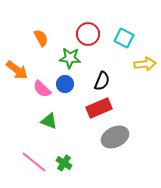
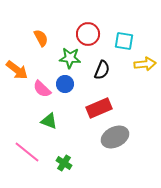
cyan square: moved 3 px down; rotated 18 degrees counterclockwise
black semicircle: moved 11 px up
pink line: moved 7 px left, 10 px up
